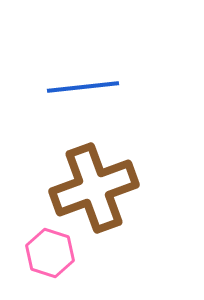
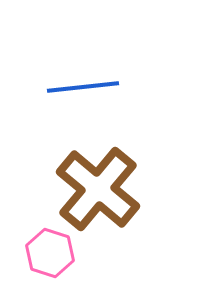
brown cross: moved 4 px right, 1 px down; rotated 30 degrees counterclockwise
